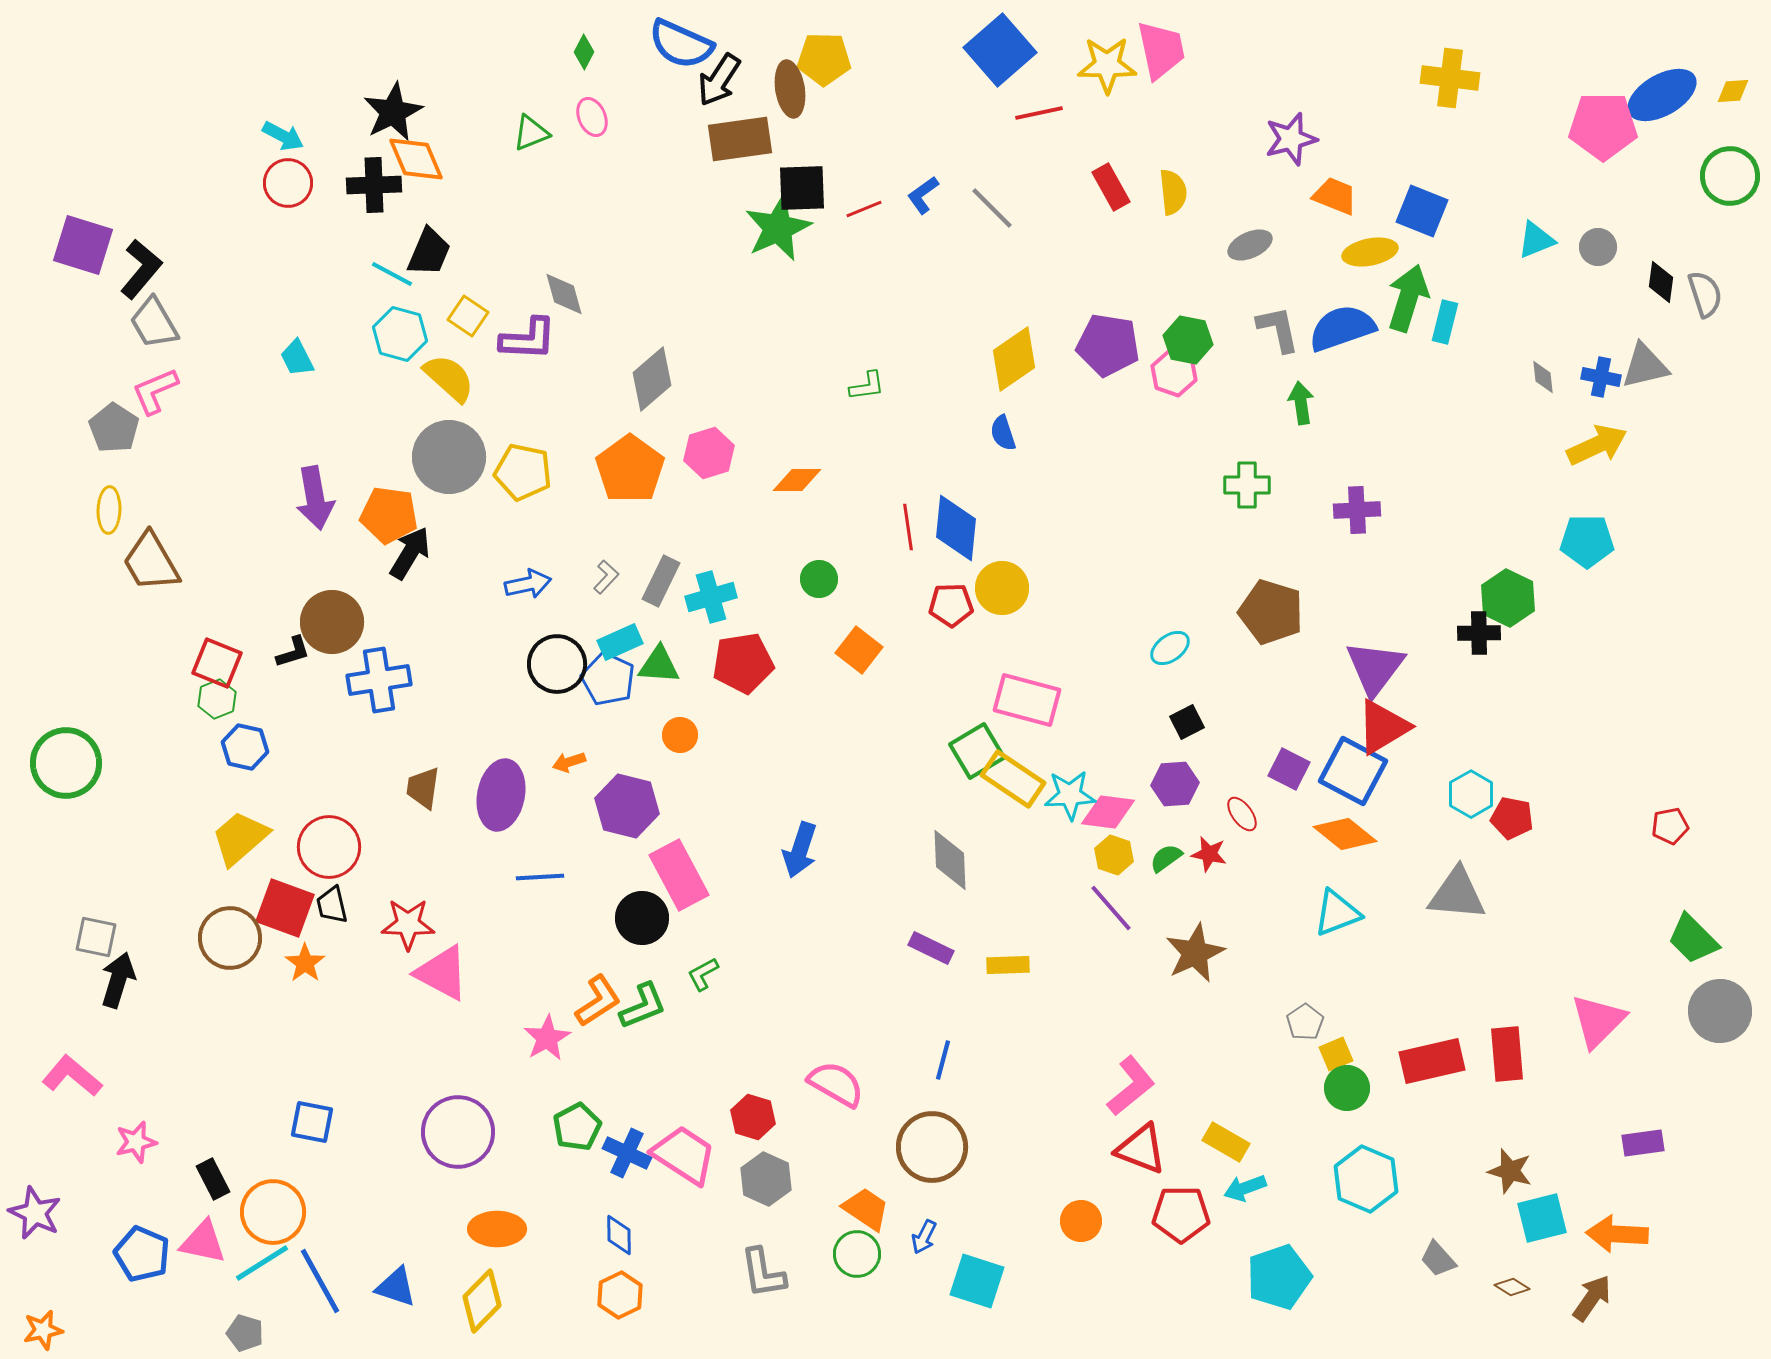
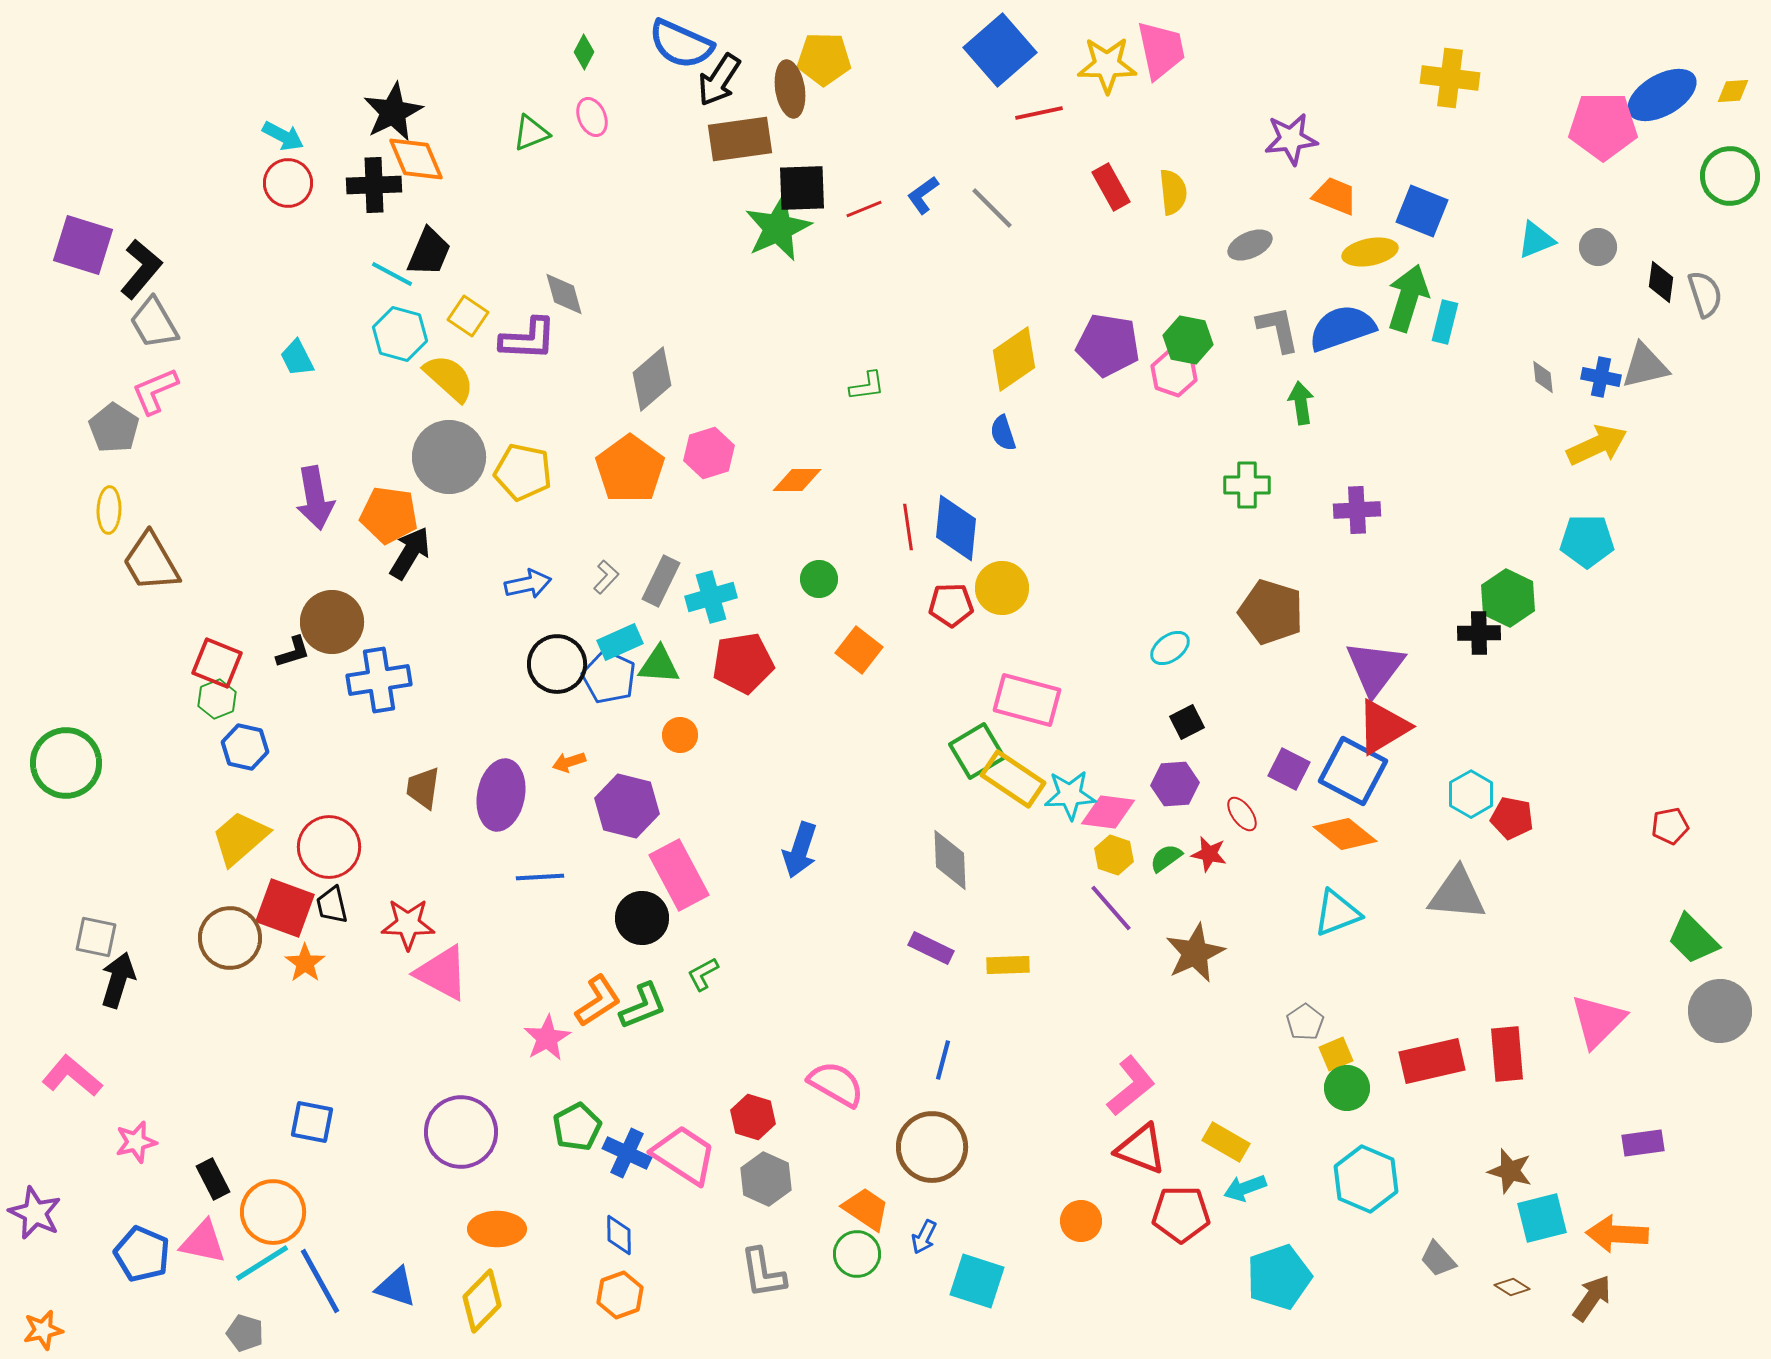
purple star at (1291, 139): rotated 8 degrees clockwise
blue pentagon at (608, 679): moved 1 px right, 2 px up
purple circle at (458, 1132): moved 3 px right
orange hexagon at (620, 1295): rotated 6 degrees clockwise
